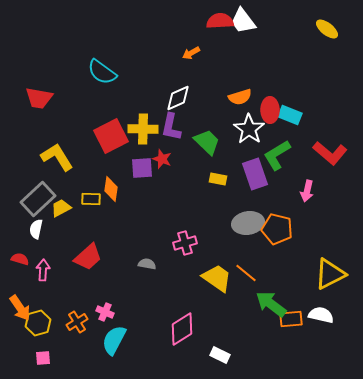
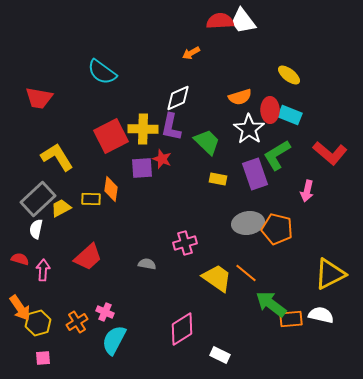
yellow ellipse at (327, 29): moved 38 px left, 46 px down
